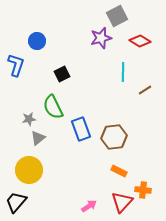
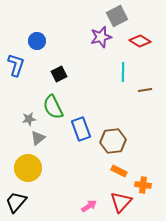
purple star: moved 1 px up
black square: moved 3 px left
brown line: rotated 24 degrees clockwise
brown hexagon: moved 1 px left, 4 px down
yellow circle: moved 1 px left, 2 px up
orange cross: moved 5 px up
red triangle: moved 1 px left
